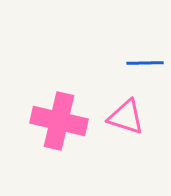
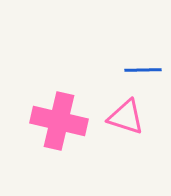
blue line: moved 2 px left, 7 px down
